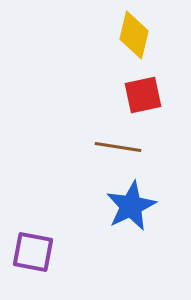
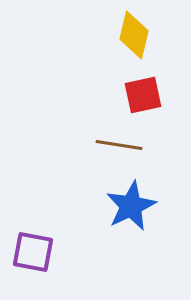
brown line: moved 1 px right, 2 px up
